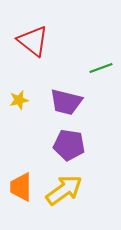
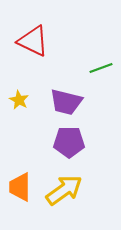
red triangle: rotated 12 degrees counterclockwise
yellow star: rotated 30 degrees counterclockwise
purple pentagon: moved 3 px up; rotated 8 degrees counterclockwise
orange trapezoid: moved 1 px left
